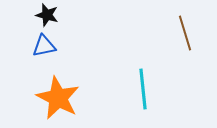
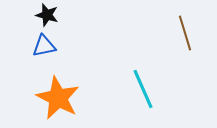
cyan line: rotated 18 degrees counterclockwise
